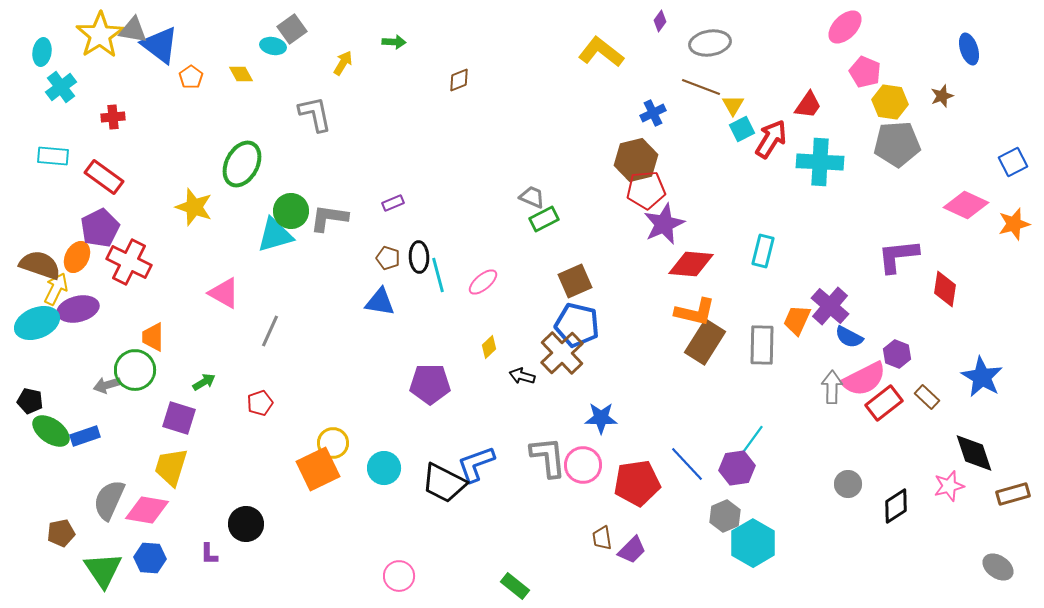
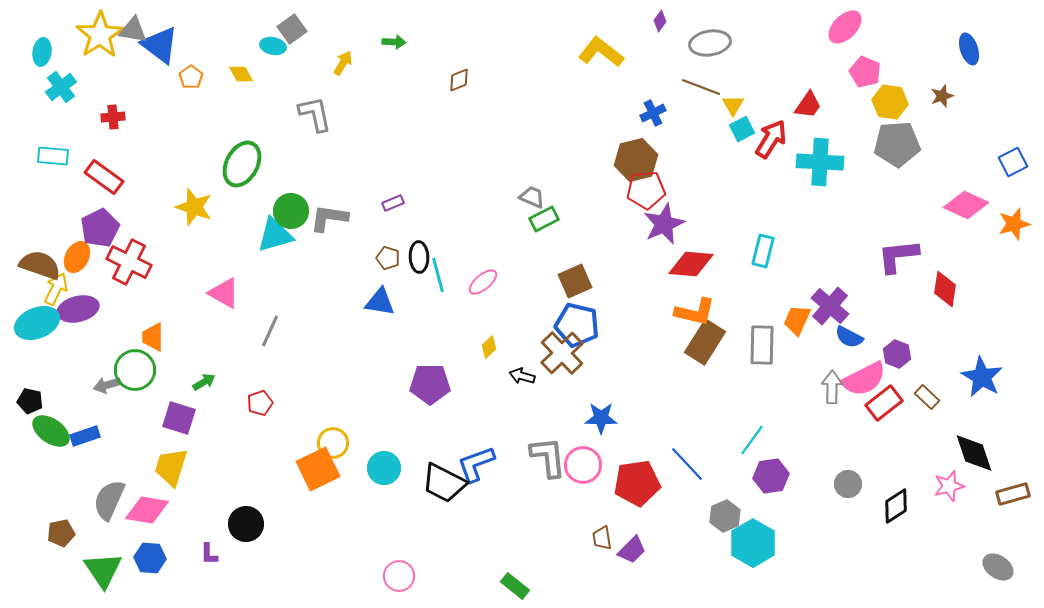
purple hexagon at (737, 468): moved 34 px right, 8 px down
